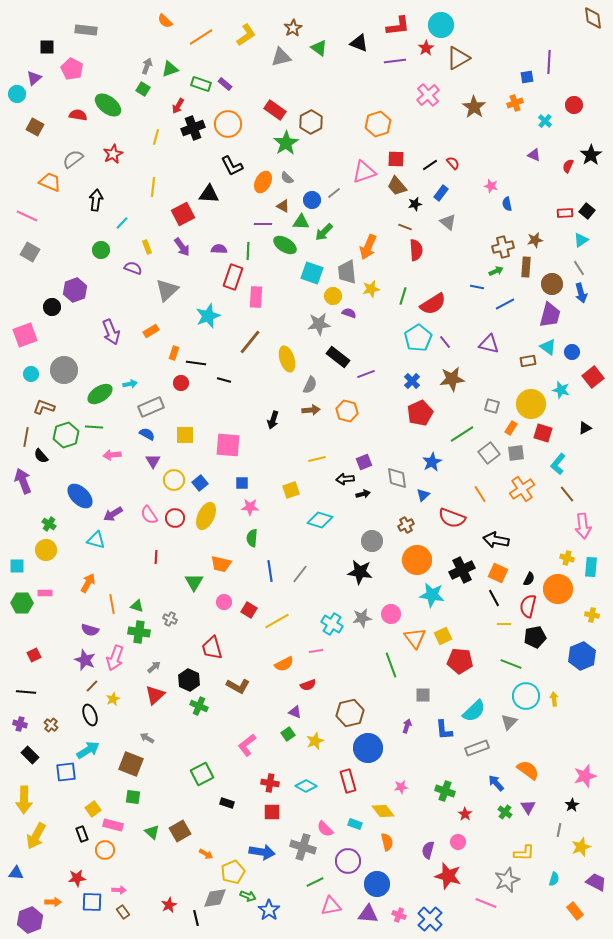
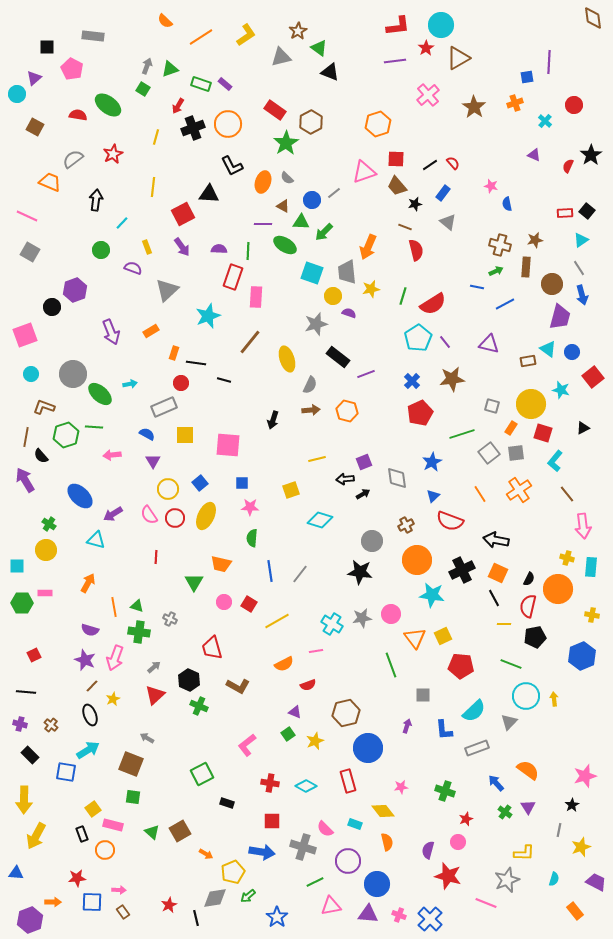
brown star at (293, 28): moved 5 px right, 3 px down
gray rectangle at (86, 30): moved 7 px right, 6 px down
black triangle at (359, 43): moved 29 px left, 29 px down
orange ellipse at (263, 182): rotated 10 degrees counterclockwise
blue rectangle at (441, 193): moved 2 px right
brown cross at (503, 247): moved 3 px left, 2 px up; rotated 30 degrees clockwise
red semicircle at (416, 250): rotated 10 degrees counterclockwise
blue arrow at (581, 293): moved 1 px right, 2 px down
purple trapezoid at (550, 315): moved 10 px right, 2 px down
gray star at (319, 324): moved 3 px left; rotated 10 degrees counterclockwise
cyan triangle at (548, 347): moved 2 px down
gray circle at (64, 370): moved 9 px right, 4 px down
green ellipse at (100, 394): rotated 75 degrees clockwise
gray rectangle at (151, 407): moved 13 px right
black triangle at (585, 428): moved 2 px left
green line at (462, 434): rotated 15 degrees clockwise
cyan L-shape at (558, 464): moved 3 px left, 3 px up
yellow circle at (174, 480): moved 6 px left, 9 px down
purple arrow at (23, 481): moved 2 px right, 1 px up; rotated 10 degrees counterclockwise
orange cross at (522, 489): moved 3 px left, 1 px down
black arrow at (363, 494): rotated 16 degrees counterclockwise
blue triangle at (423, 495): moved 10 px right, 1 px down
red semicircle at (452, 518): moved 2 px left, 3 px down
orange line at (112, 604): moved 2 px right, 3 px down
red square at (249, 610): moved 6 px up
red pentagon at (460, 661): moved 1 px right, 5 px down
brown hexagon at (350, 713): moved 4 px left
blue square at (66, 772): rotated 15 degrees clockwise
red square at (272, 812): moved 9 px down
red star at (465, 814): moved 1 px right, 5 px down; rotated 16 degrees clockwise
green arrow at (248, 896): rotated 119 degrees clockwise
blue star at (269, 910): moved 8 px right, 7 px down
